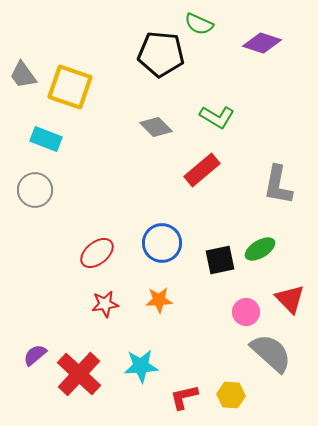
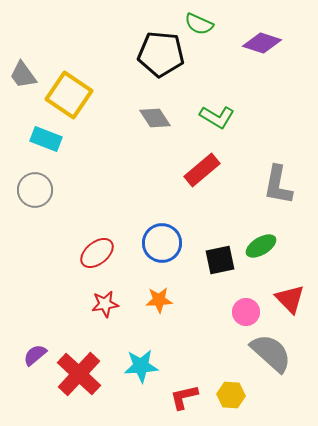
yellow square: moved 1 px left, 8 px down; rotated 15 degrees clockwise
gray diamond: moved 1 px left, 9 px up; rotated 12 degrees clockwise
green ellipse: moved 1 px right, 3 px up
